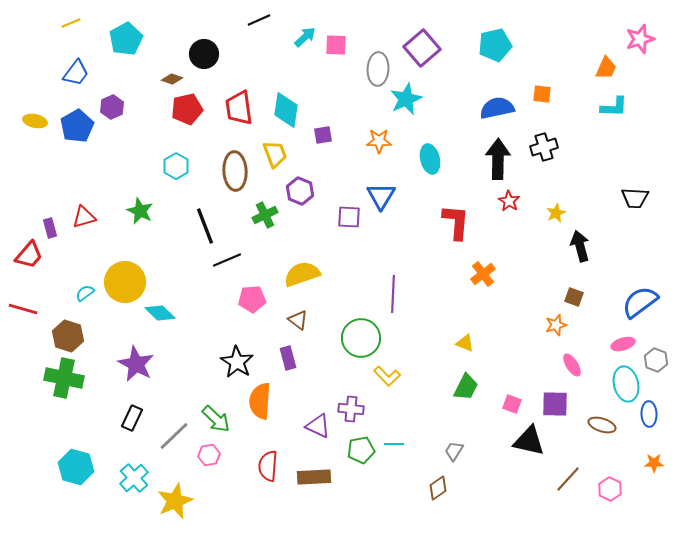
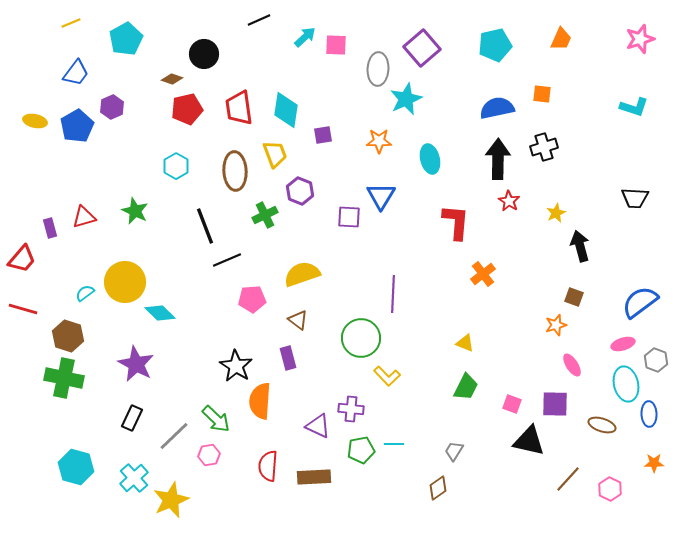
orange trapezoid at (606, 68): moved 45 px left, 29 px up
cyan L-shape at (614, 107): moved 20 px right; rotated 16 degrees clockwise
green star at (140, 211): moved 5 px left
red trapezoid at (29, 255): moved 7 px left, 4 px down
black star at (237, 362): moved 1 px left, 4 px down
yellow star at (175, 501): moved 4 px left, 1 px up
